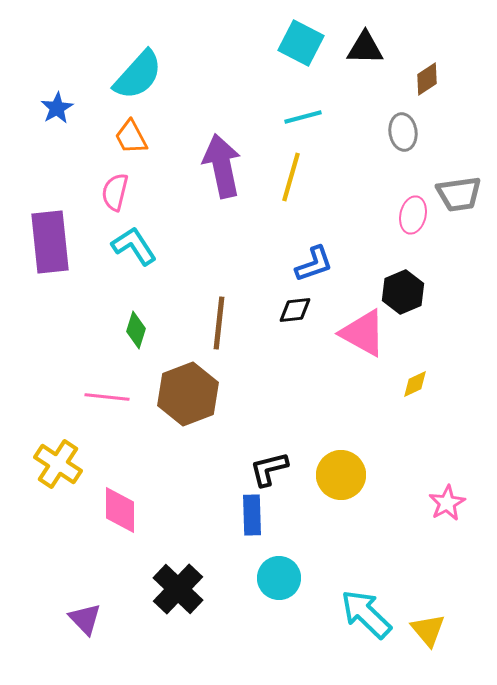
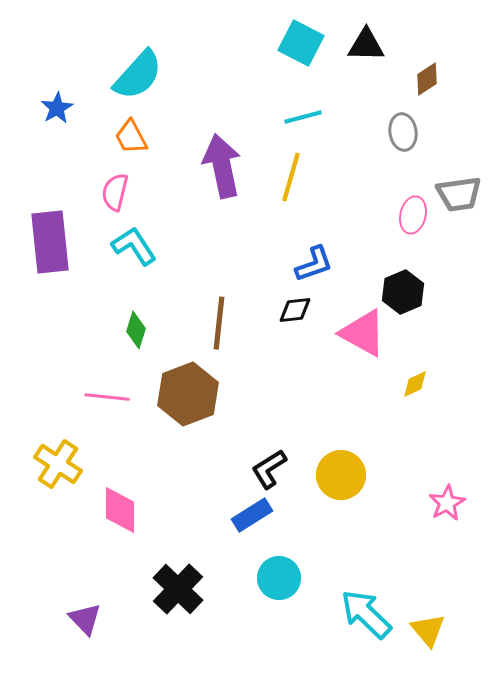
black triangle: moved 1 px right, 3 px up
black L-shape: rotated 18 degrees counterclockwise
blue rectangle: rotated 60 degrees clockwise
